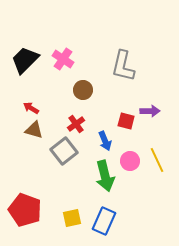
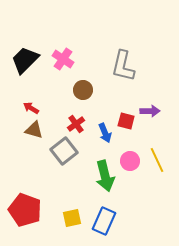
blue arrow: moved 8 px up
